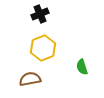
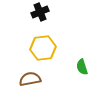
black cross: moved 2 px up
yellow hexagon: rotated 15 degrees clockwise
